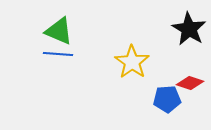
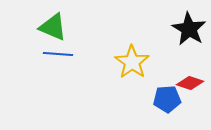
green triangle: moved 6 px left, 4 px up
